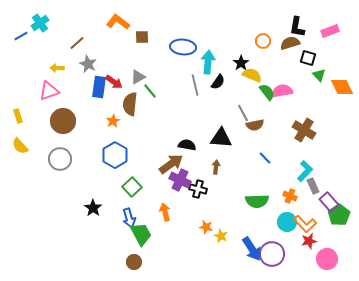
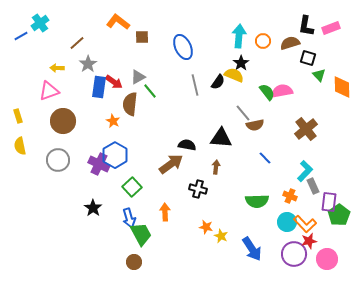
black L-shape at (297, 27): moved 9 px right, 1 px up
pink rectangle at (330, 31): moved 1 px right, 3 px up
blue ellipse at (183, 47): rotated 60 degrees clockwise
cyan arrow at (208, 62): moved 31 px right, 26 px up
gray star at (88, 64): rotated 12 degrees clockwise
yellow semicircle at (252, 75): moved 18 px left
orange diamond at (342, 87): rotated 25 degrees clockwise
gray line at (243, 113): rotated 12 degrees counterclockwise
orange star at (113, 121): rotated 16 degrees counterclockwise
brown cross at (304, 130): moved 2 px right, 1 px up; rotated 20 degrees clockwise
yellow semicircle at (20, 146): rotated 30 degrees clockwise
gray circle at (60, 159): moved 2 px left, 1 px down
purple cross at (180, 180): moved 81 px left, 16 px up
purple rectangle at (329, 202): rotated 48 degrees clockwise
orange arrow at (165, 212): rotated 12 degrees clockwise
purple circle at (272, 254): moved 22 px right
